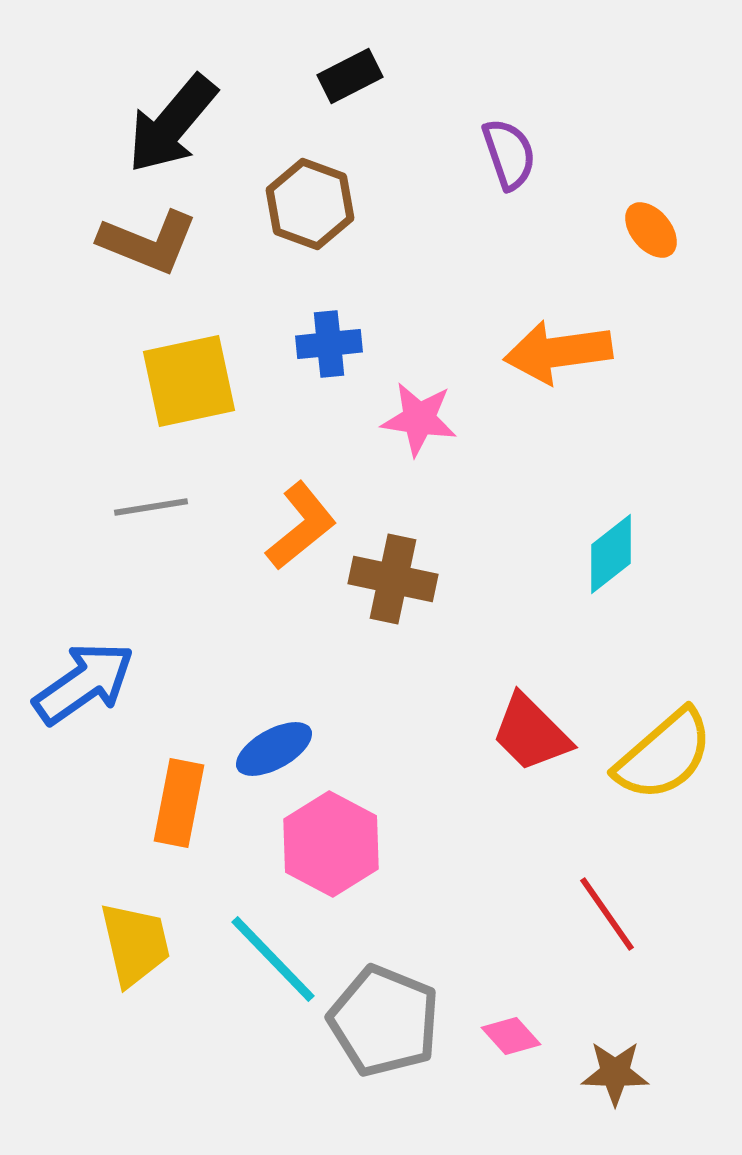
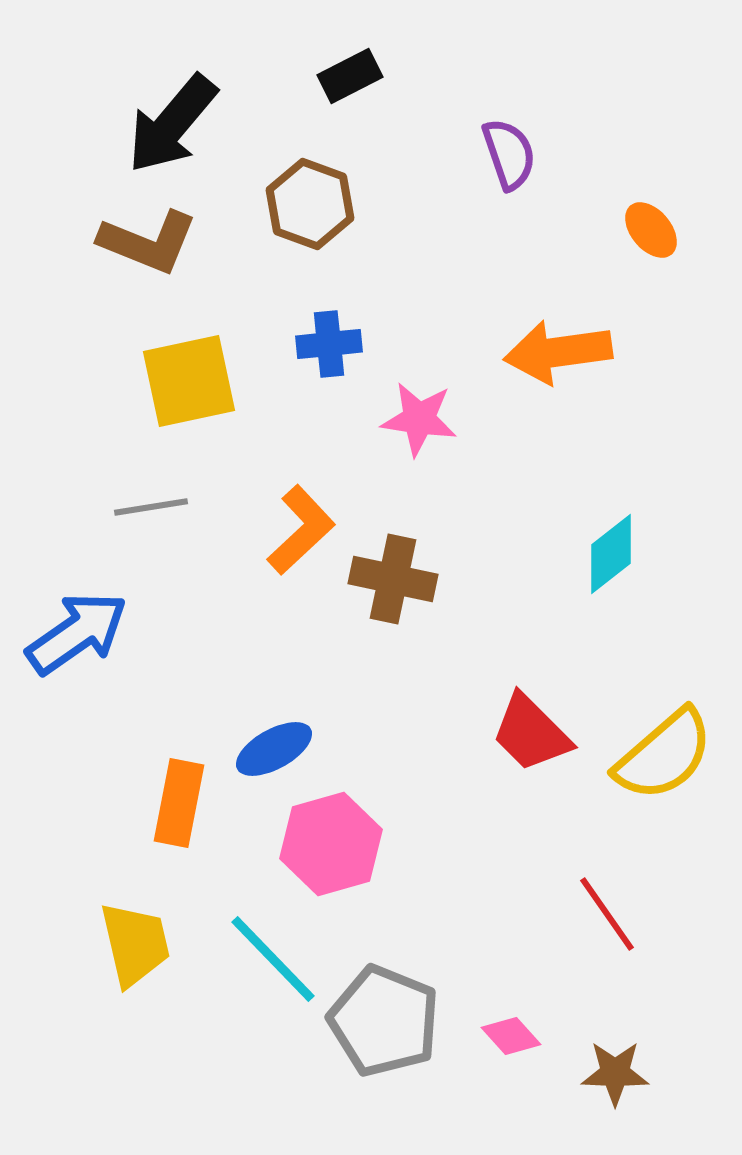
orange L-shape: moved 4 px down; rotated 4 degrees counterclockwise
blue arrow: moved 7 px left, 50 px up
pink hexagon: rotated 16 degrees clockwise
